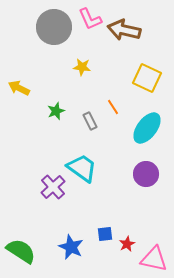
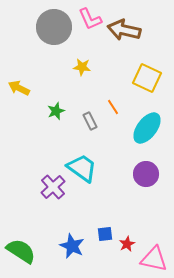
blue star: moved 1 px right, 1 px up
